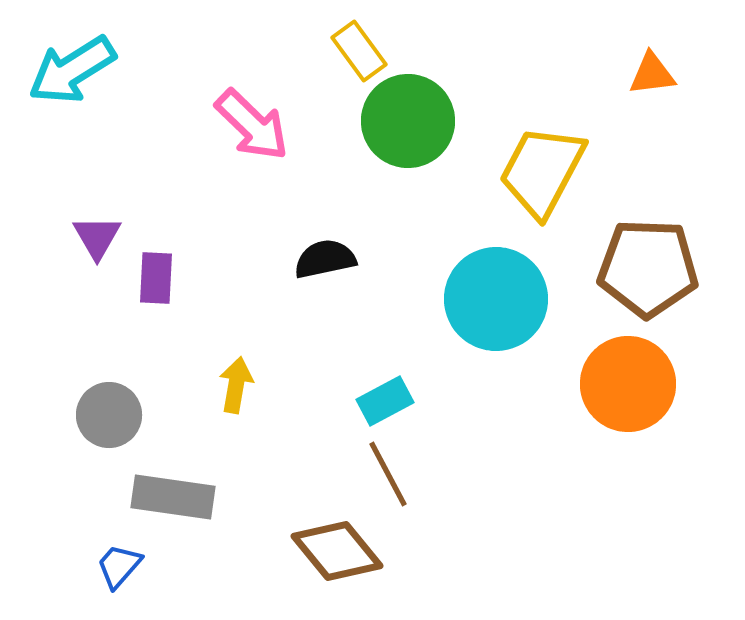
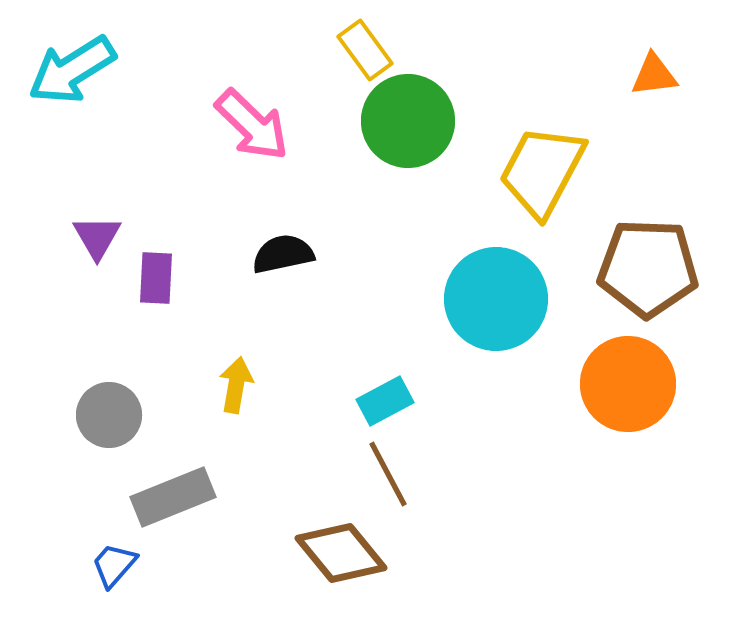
yellow rectangle: moved 6 px right, 1 px up
orange triangle: moved 2 px right, 1 px down
black semicircle: moved 42 px left, 5 px up
gray rectangle: rotated 30 degrees counterclockwise
brown diamond: moved 4 px right, 2 px down
blue trapezoid: moved 5 px left, 1 px up
